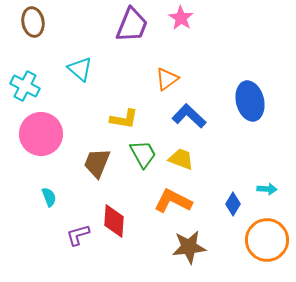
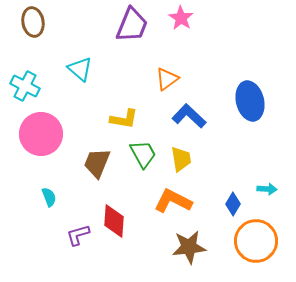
yellow trapezoid: rotated 60 degrees clockwise
orange circle: moved 11 px left, 1 px down
